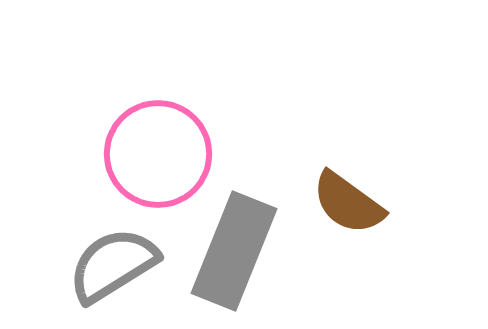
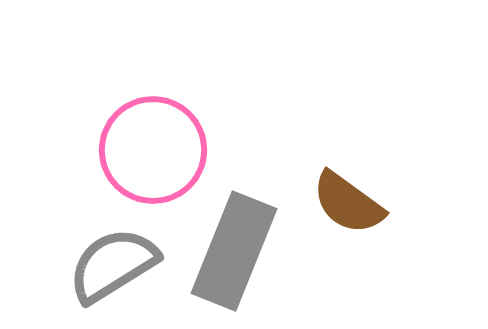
pink circle: moved 5 px left, 4 px up
